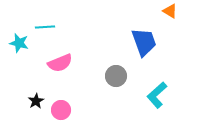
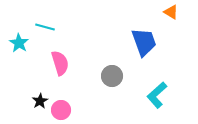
orange triangle: moved 1 px right, 1 px down
cyan line: rotated 18 degrees clockwise
cyan star: rotated 18 degrees clockwise
pink semicircle: rotated 85 degrees counterclockwise
gray circle: moved 4 px left
black star: moved 4 px right
